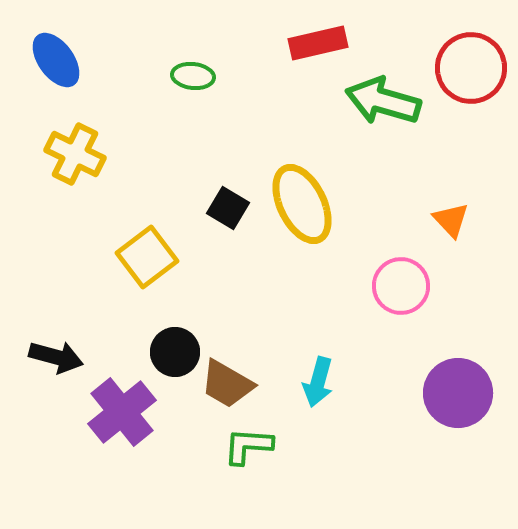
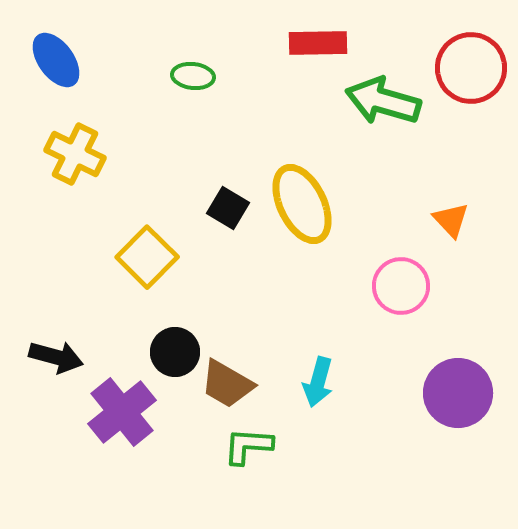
red rectangle: rotated 12 degrees clockwise
yellow square: rotated 8 degrees counterclockwise
